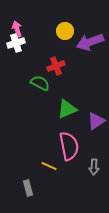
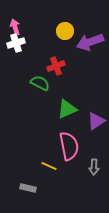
pink arrow: moved 2 px left, 2 px up
gray rectangle: rotated 63 degrees counterclockwise
